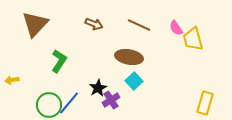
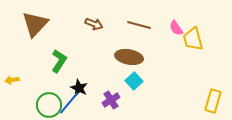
brown line: rotated 10 degrees counterclockwise
black star: moved 19 px left; rotated 18 degrees counterclockwise
yellow rectangle: moved 8 px right, 2 px up
